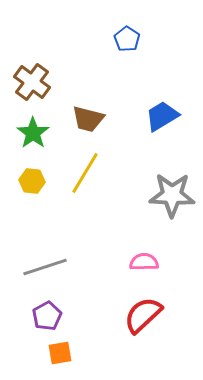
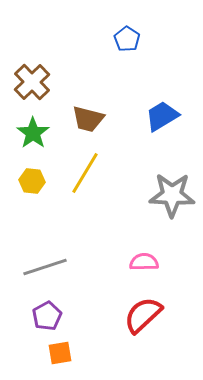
brown cross: rotated 9 degrees clockwise
